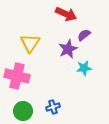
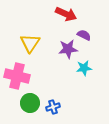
purple semicircle: rotated 64 degrees clockwise
purple star: rotated 18 degrees clockwise
green circle: moved 7 px right, 8 px up
